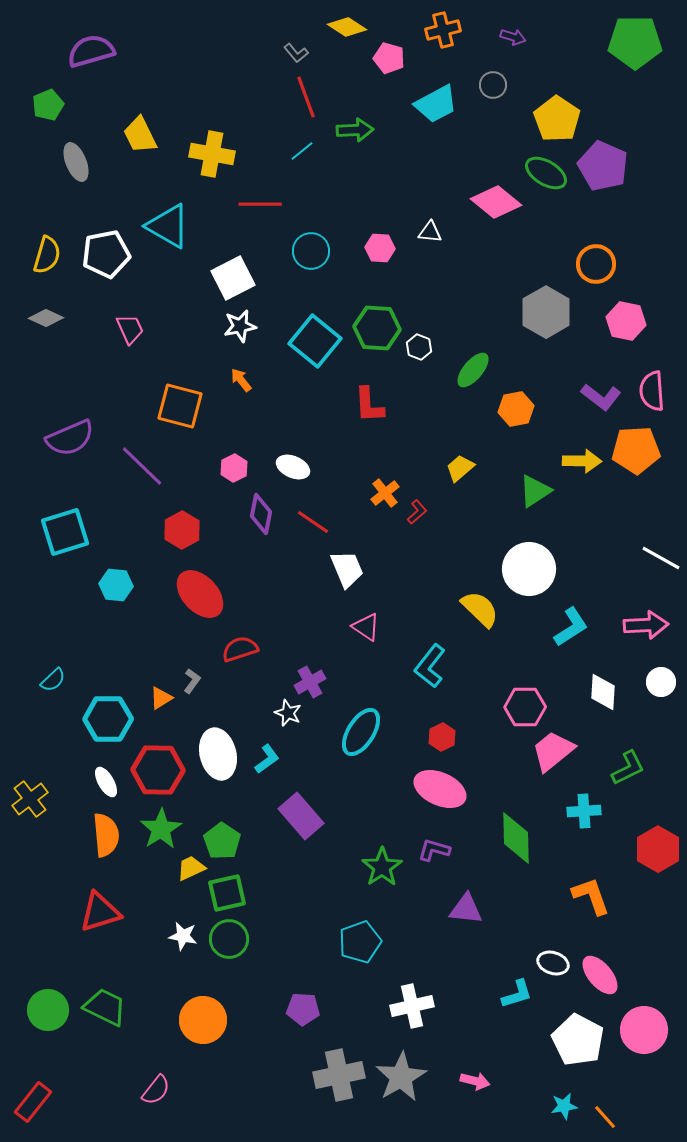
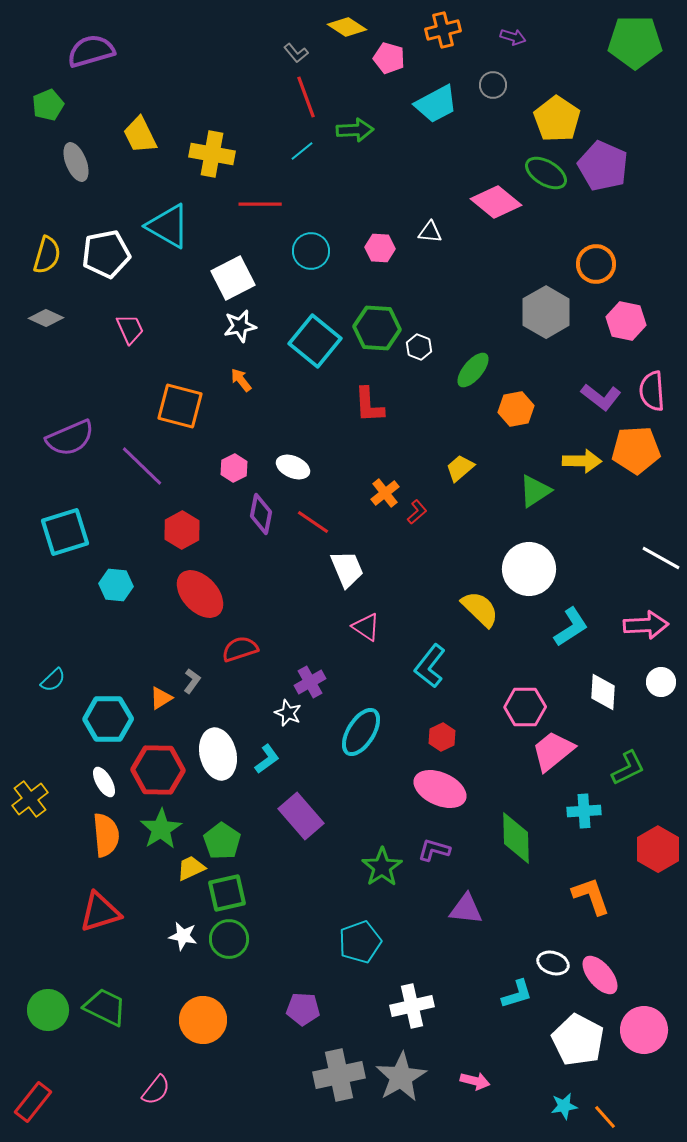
white ellipse at (106, 782): moved 2 px left
